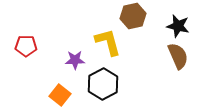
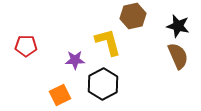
orange square: rotated 25 degrees clockwise
